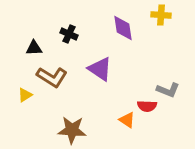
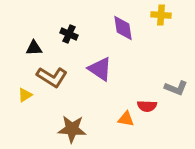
gray L-shape: moved 8 px right, 2 px up
orange triangle: moved 1 px left, 1 px up; rotated 24 degrees counterclockwise
brown star: moved 1 px up
